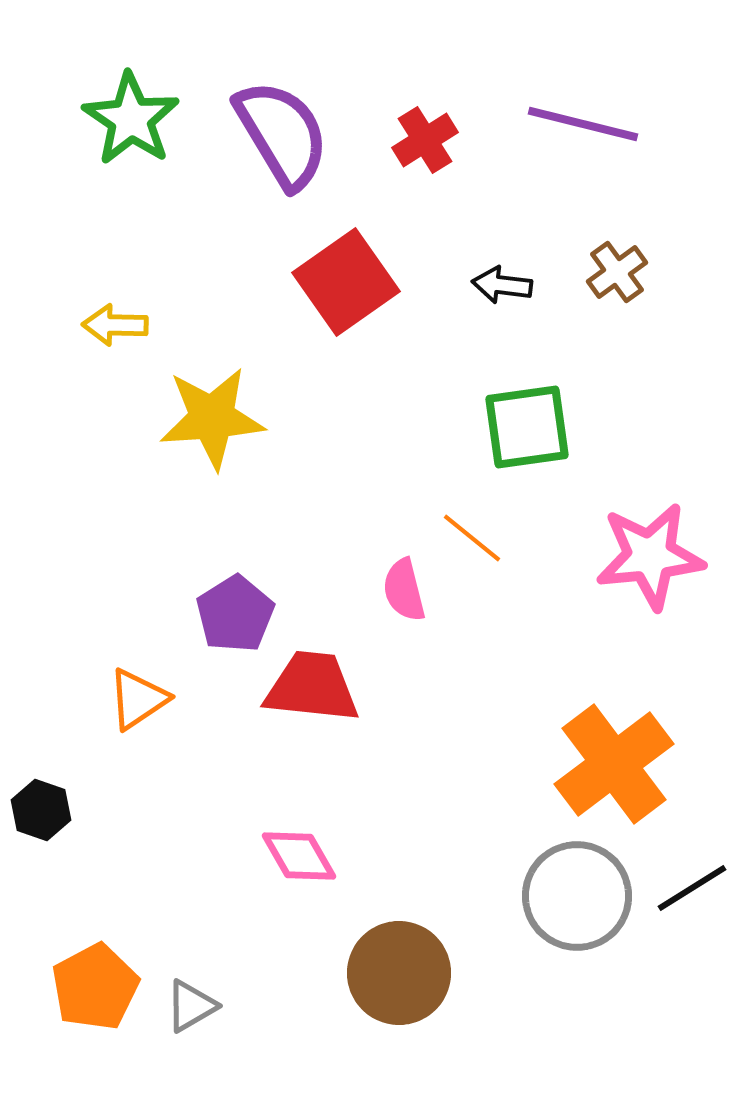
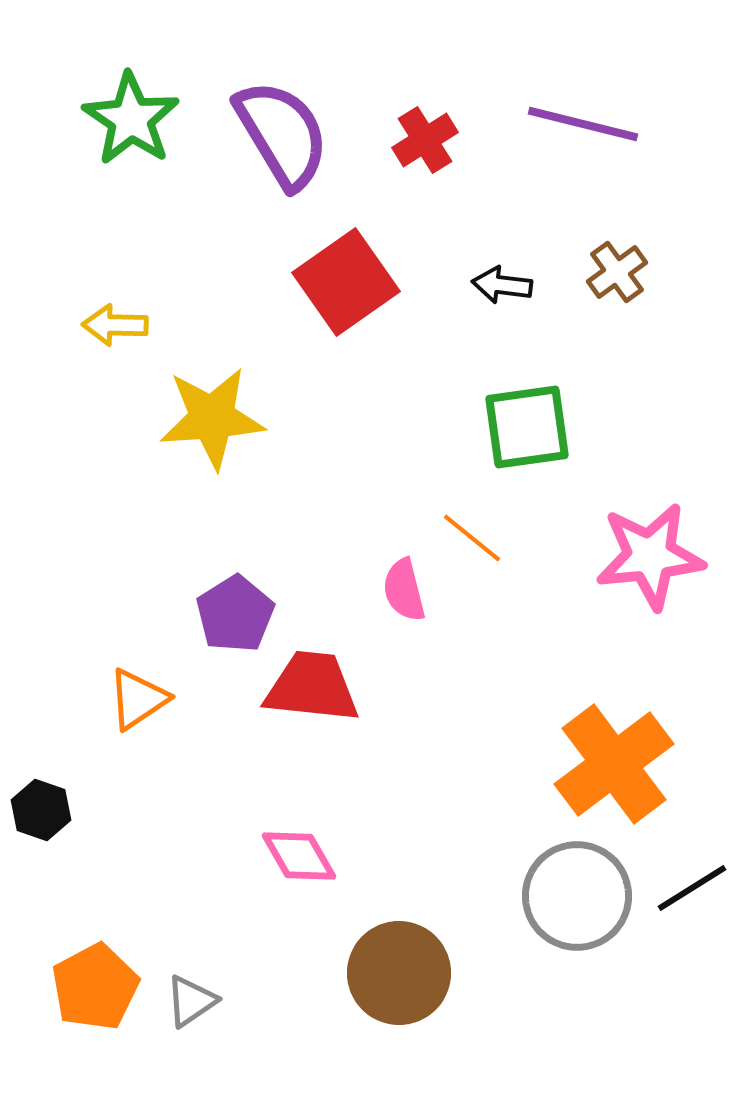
gray triangle: moved 5 px up; rotated 4 degrees counterclockwise
